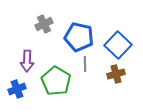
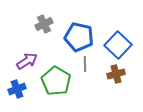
purple arrow: rotated 125 degrees counterclockwise
